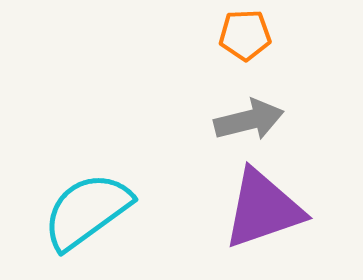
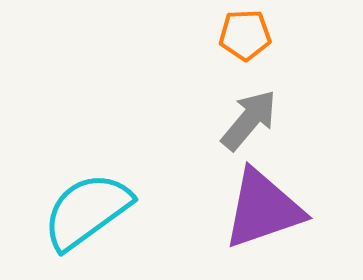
gray arrow: rotated 36 degrees counterclockwise
